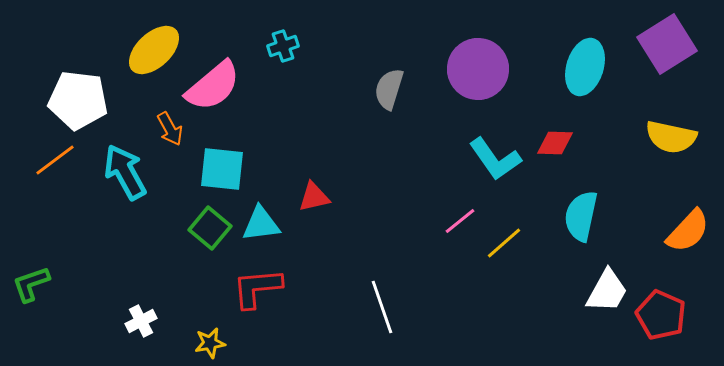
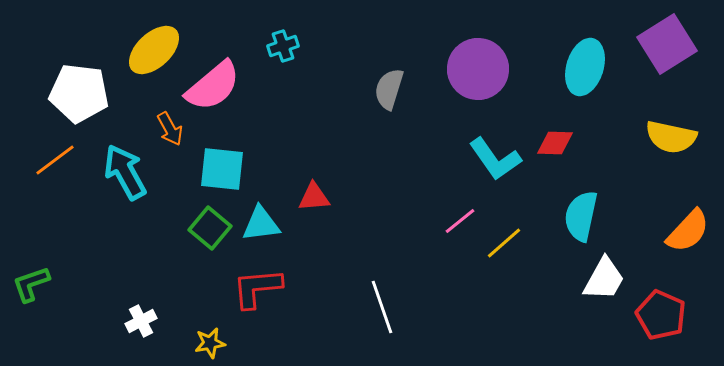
white pentagon: moved 1 px right, 7 px up
red triangle: rotated 8 degrees clockwise
white trapezoid: moved 3 px left, 12 px up
